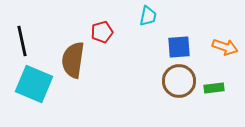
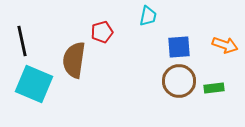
orange arrow: moved 2 px up
brown semicircle: moved 1 px right
